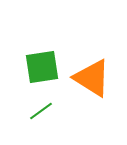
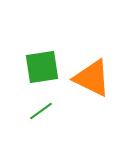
orange triangle: rotated 6 degrees counterclockwise
